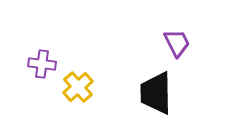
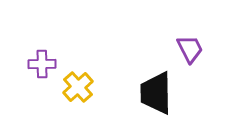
purple trapezoid: moved 13 px right, 6 px down
purple cross: rotated 8 degrees counterclockwise
